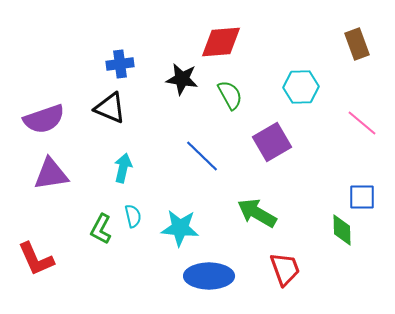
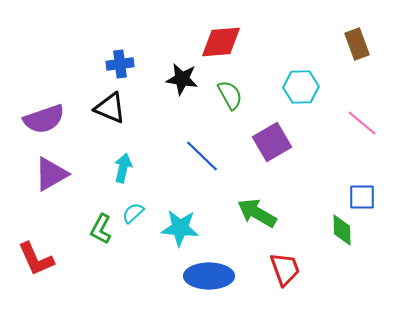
purple triangle: rotated 21 degrees counterclockwise
cyan semicircle: moved 3 px up; rotated 120 degrees counterclockwise
